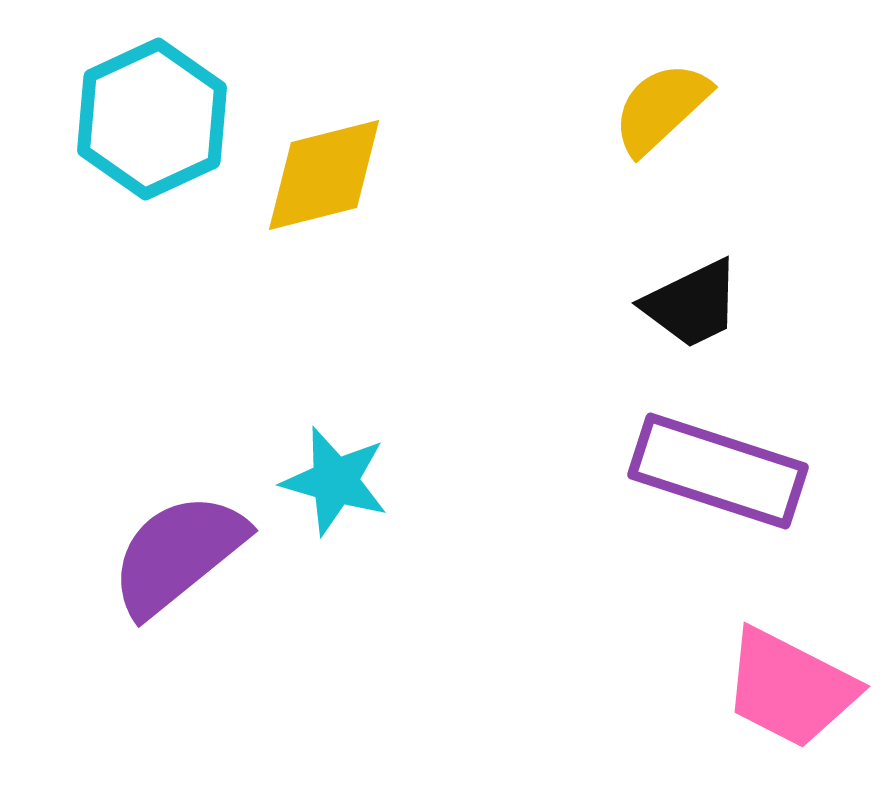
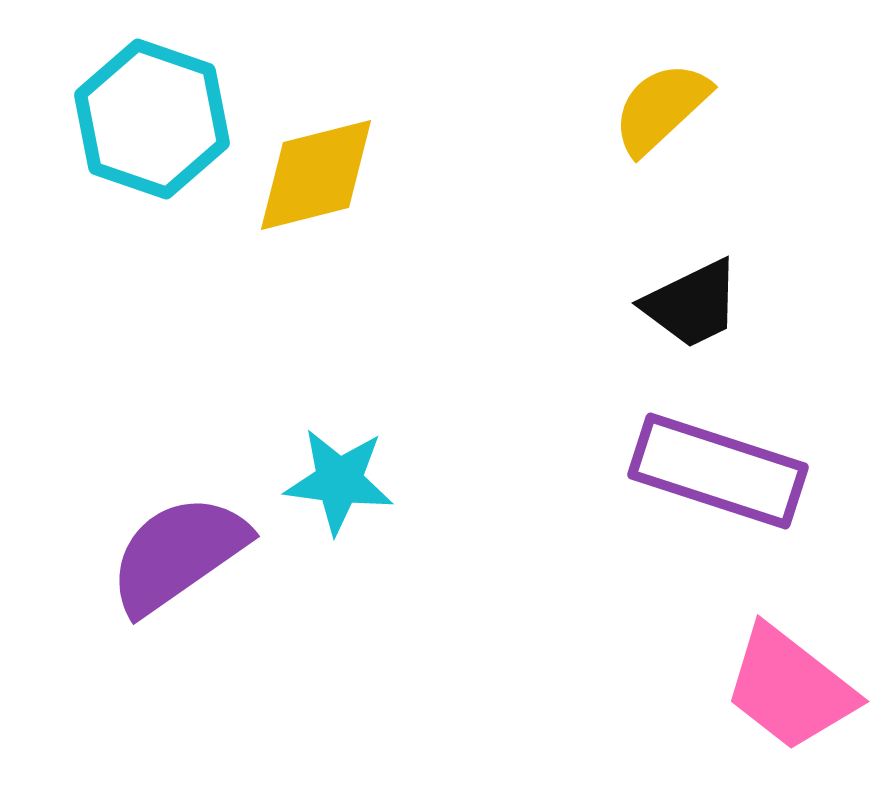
cyan hexagon: rotated 16 degrees counterclockwise
yellow diamond: moved 8 px left
cyan star: moved 4 px right; rotated 9 degrees counterclockwise
purple semicircle: rotated 4 degrees clockwise
pink trapezoid: rotated 11 degrees clockwise
